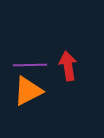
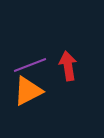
purple line: rotated 20 degrees counterclockwise
